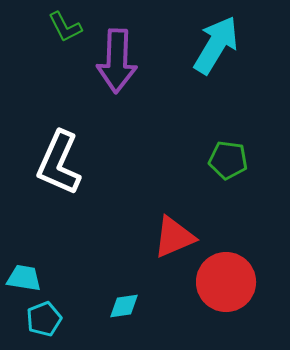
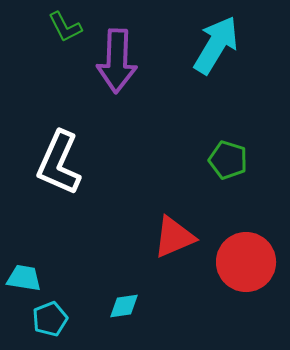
green pentagon: rotated 9 degrees clockwise
red circle: moved 20 px right, 20 px up
cyan pentagon: moved 6 px right
